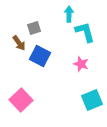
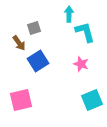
blue square: moved 2 px left, 5 px down; rotated 30 degrees clockwise
pink square: rotated 30 degrees clockwise
